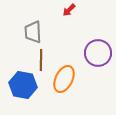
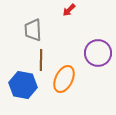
gray trapezoid: moved 2 px up
